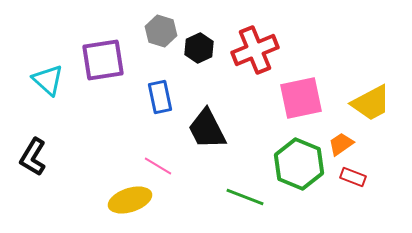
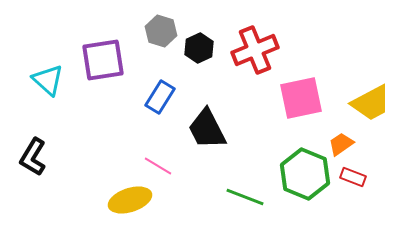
blue rectangle: rotated 44 degrees clockwise
green hexagon: moved 6 px right, 10 px down
